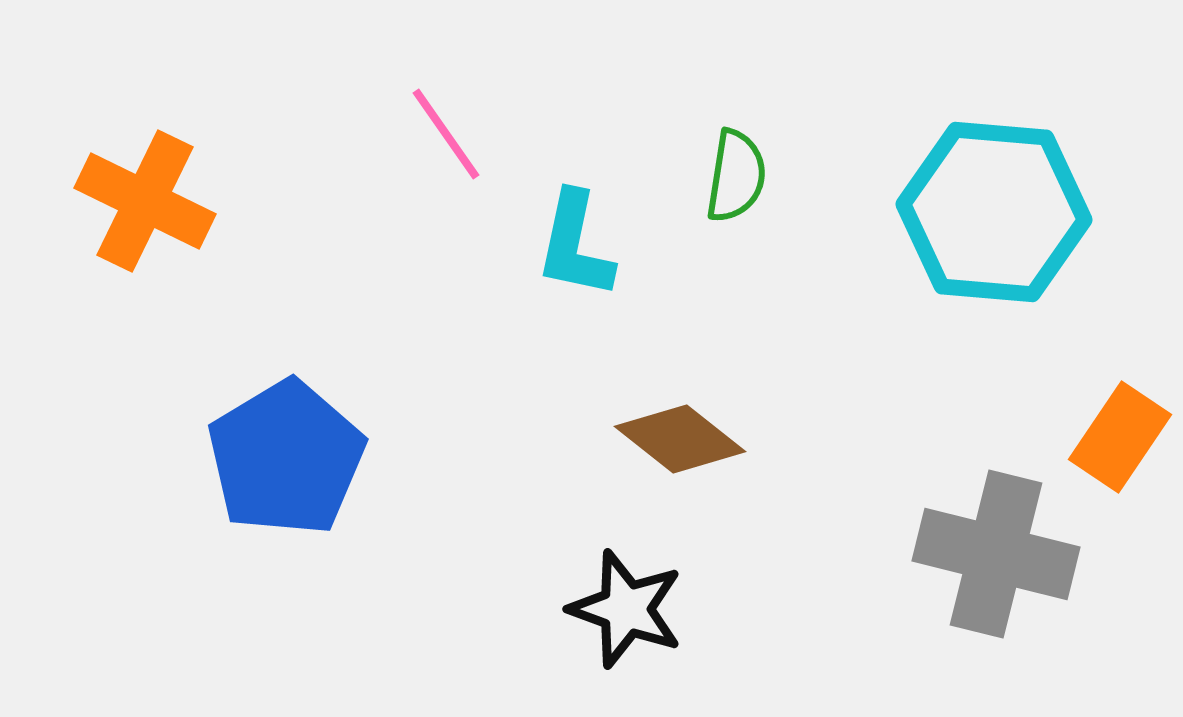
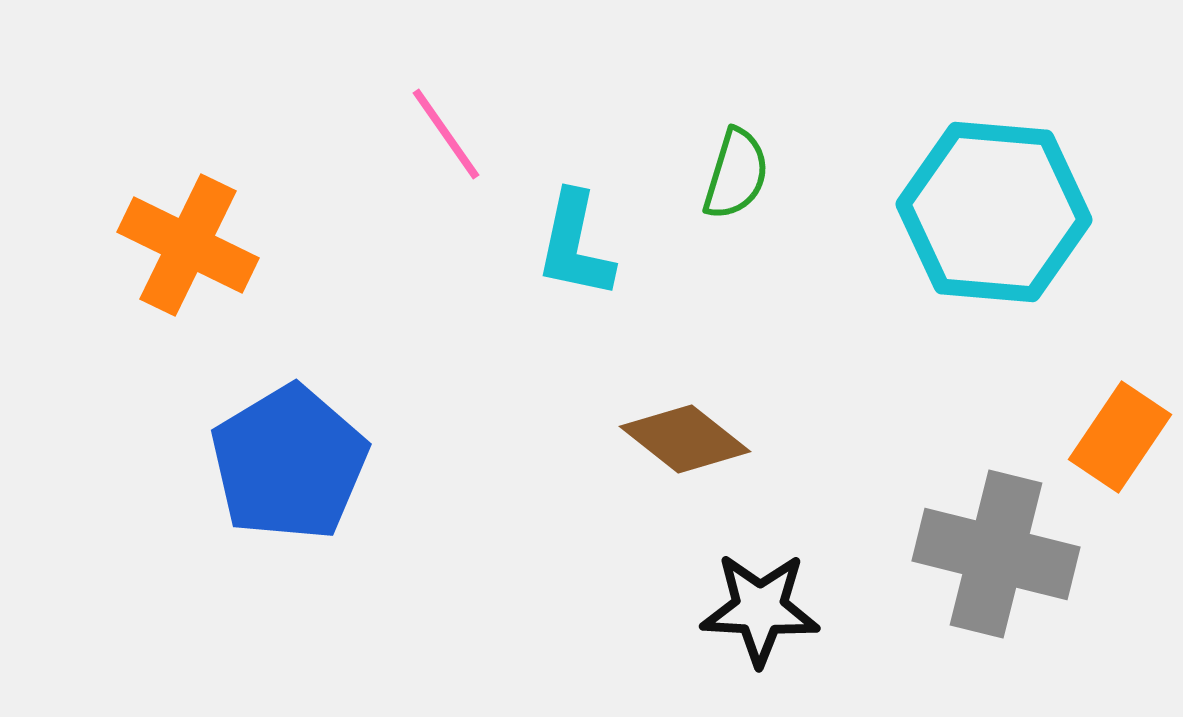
green semicircle: moved 2 px up; rotated 8 degrees clockwise
orange cross: moved 43 px right, 44 px down
brown diamond: moved 5 px right
blue pentagon: moved 3 px right, 5 px down
black star: moved 134 px right; rotated 17 degrees counterclockwise
